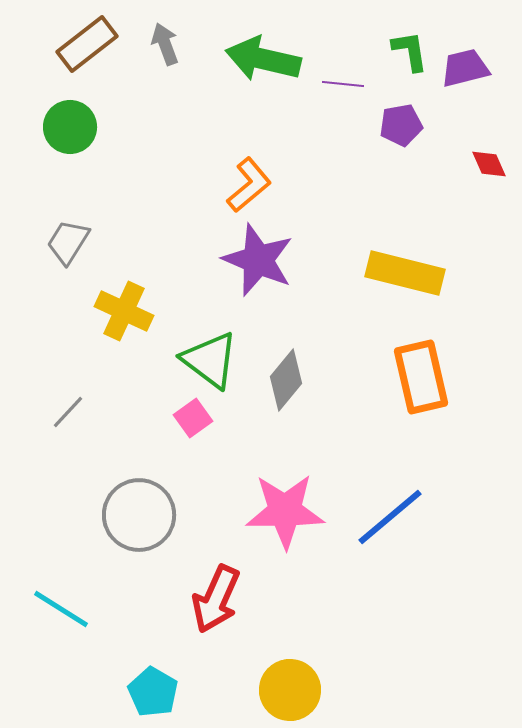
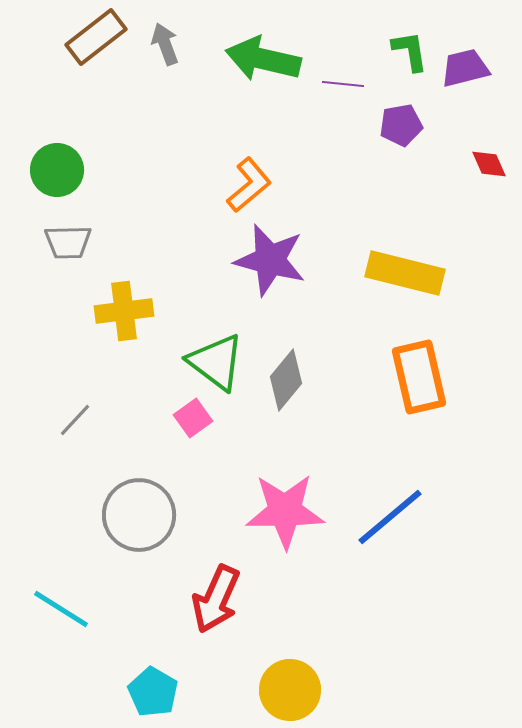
brown rectangle: moved 9 px right, 7 px up
green circle: moved 13 px left, 43 px down
gray trapezoid: rotated 123 degrees counterclockwise
purple star: moved 12 px right; rotated 8 degrees counterclockwise
yellow cross: rotated 32 degrees counterclockwise
green triangle: moved 6 px right, 2 px down
orange rectangle: moved 2 px left
gray line: moved 7 px right, 8 px down
